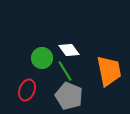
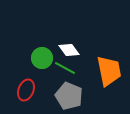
green line: moved 3 px up; rotated 30 degrees counterclockwise
red ellipse: moved 1 px left
